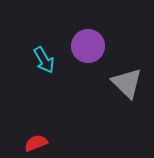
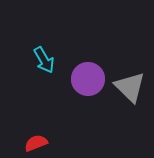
purple circle: moved 33 px down
gray triangle: moved 3 px right, 4 px down
